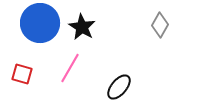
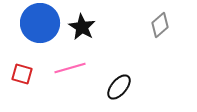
gray diamond: rotated 20 degrees clockwise
pink line: rotated 44 degrees clockwise
